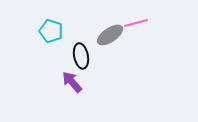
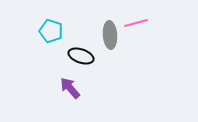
gray ellipse: rotated 60 degrees counterclockwise
black ellipse: rotated 60 degrees counterclockwise
purple arrow: moved 2 px left, 6 px down
